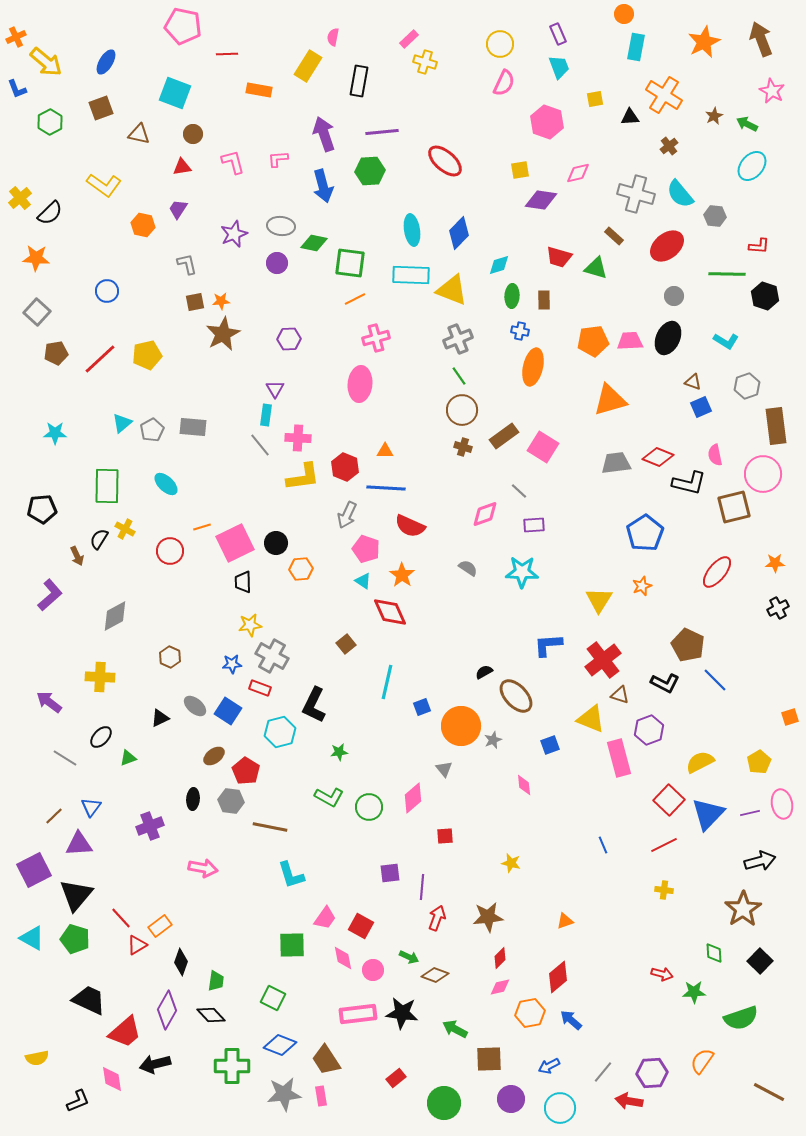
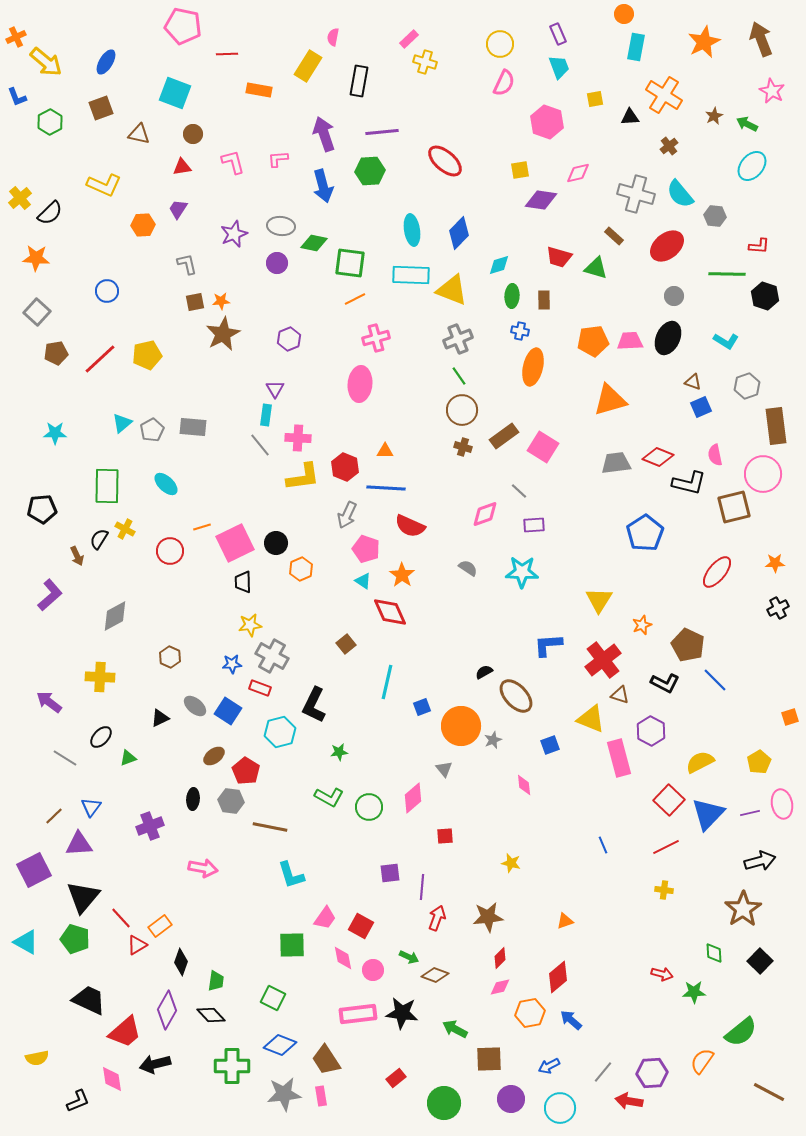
blue L-shape at (17, 89): moved 8 px down
yellow L-shape at (104, 185): rotated 12 degrees counterclockwise
orange hexagon at (143, 225): rotated 15 degrees counterclockwise
purple hexagon at (289, 339): rotated 20 degrees counterclockwise
orange hexagon at (301, 569): rotated 20 degrees counterclockwise
orange star at (642, 586): moved 39 px down
purple hexagon at (649, 730): moved 2 px right, 1 px down; rotated 12 degrees counterclockwise
red line at (664, 845): moved 2 px right, 2 px down
black triangle at (76, 895): moved 7 px right, 2 px down
cyan triangle at (32, 938): moved 6 px left, 4 px down
green semicircle at (741, 1018): moved 14 px down; rotated 20 degrees counterclockwise
